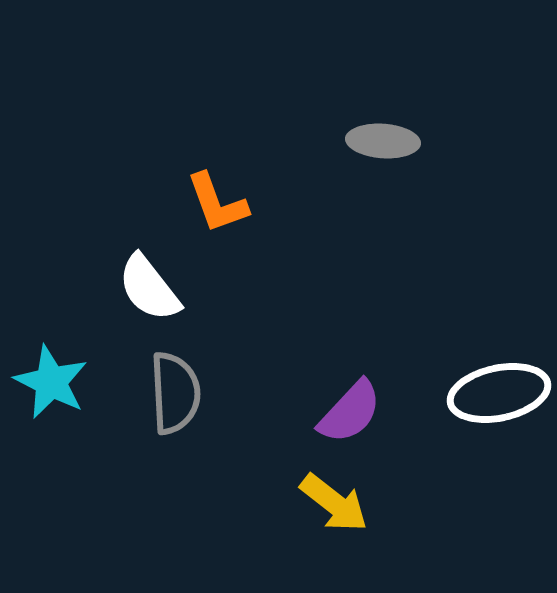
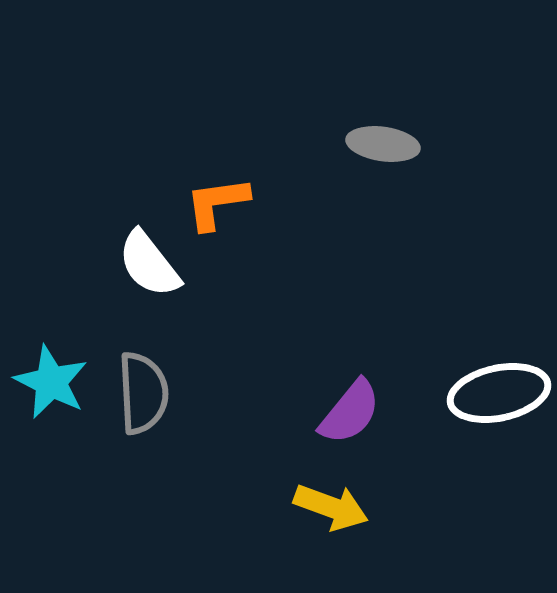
gray ellipse: moved 3 px down; rotated 4 degrees clockwise
orange L-shape: rotated 102 degrees clockwise
white semicircle: moved 24 px up
gray semicircle: moved 32 px left
purple semicircle: rotated 4 degrees counterclockwise
yellow arrow: moved 3 px left, 4 px down; rotated 18 degrees counterclockwise
